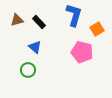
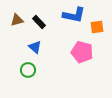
blue L-shape: rotated 85 degrees clockwise
orange square: moved 2 px up; rotated 24 degrees clockwise
